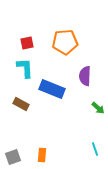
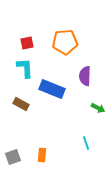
green arrow: rotated 16 degrees counterclockwise
cyan line: moved 9 px left, 6 px up
